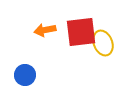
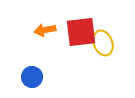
blue circle: moved 7 px right, 2 px down
